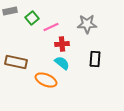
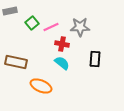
green square: moved 5 px down
gray star: moved 7 px left, 3 px down
red cross: rotated 16 degrees clockwise
orange ellipse: moved 5 px left, 6 px down
